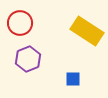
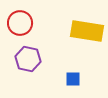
yellow rectangle: rotated 24 degrees counterclockwise
purple hexagon: rotated 25 degrees counterclockwise
